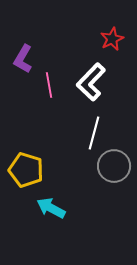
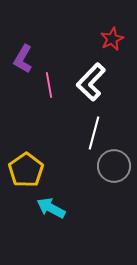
yellow pentagon: rotated 20 degrees clockwise
